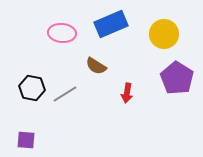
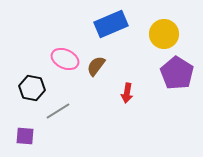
pink ellipse: moved 3 px right, 26 px down; rotated 20 degrees clockwise
brown semicircle: rotated 95 degrees clockwise
purple pentagon: moved 5 px up
gray line: moved 7 px left, 17 px down
purple square: moved 1 px left, 4 px up
